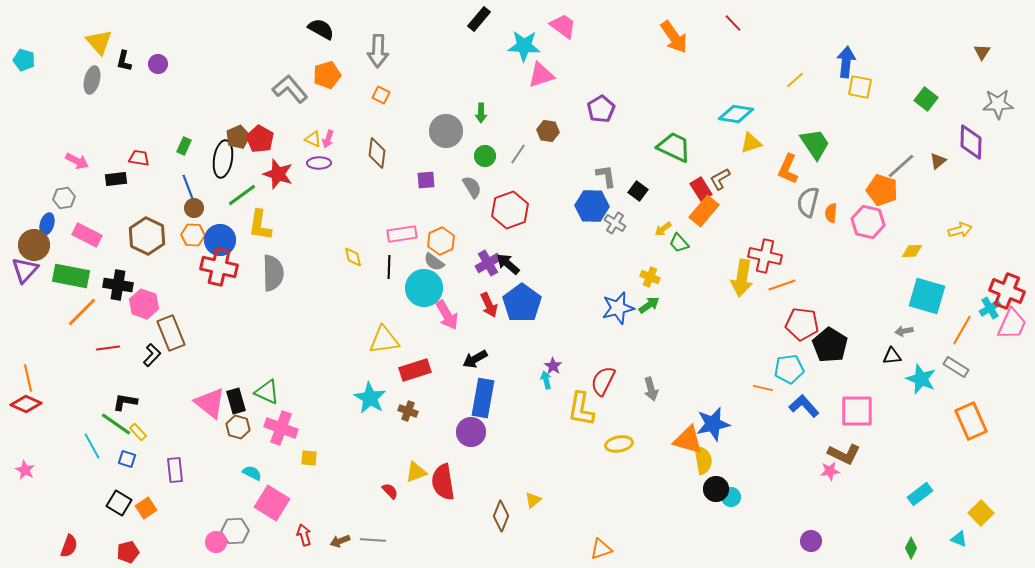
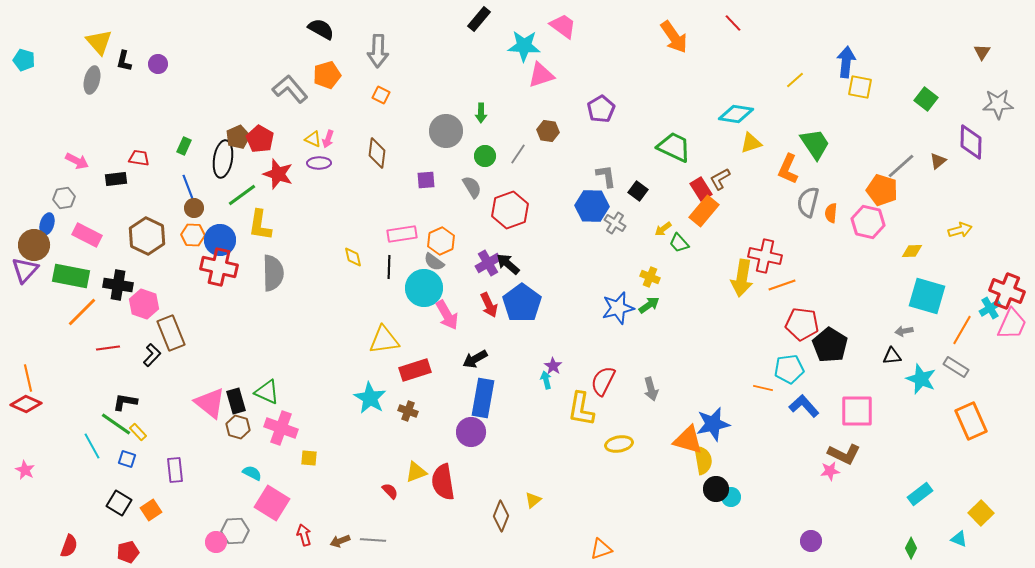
orange square at (146, 508): moved 5 px right, 2 px down
